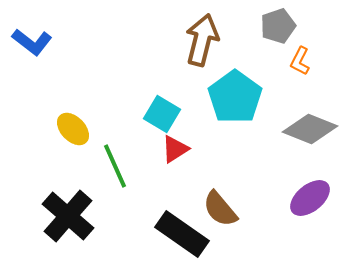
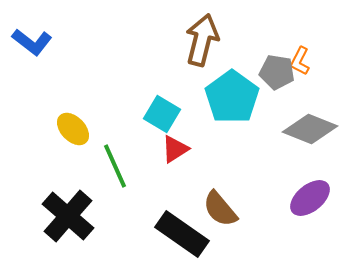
gray pentagon: moved 1 px left, 46 px down; rotated 28 degrees clockwise
cyan pentagon: moved 3 px left
